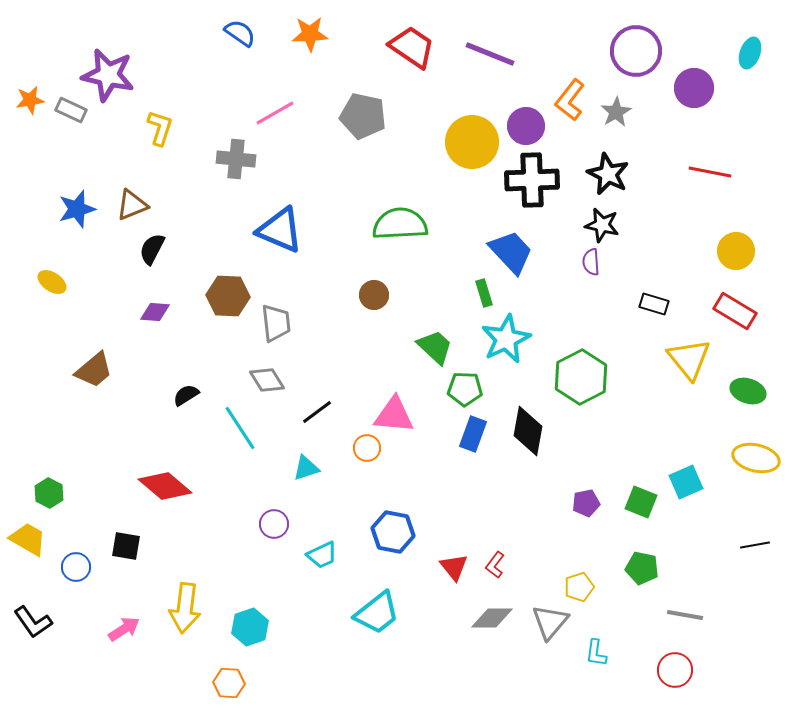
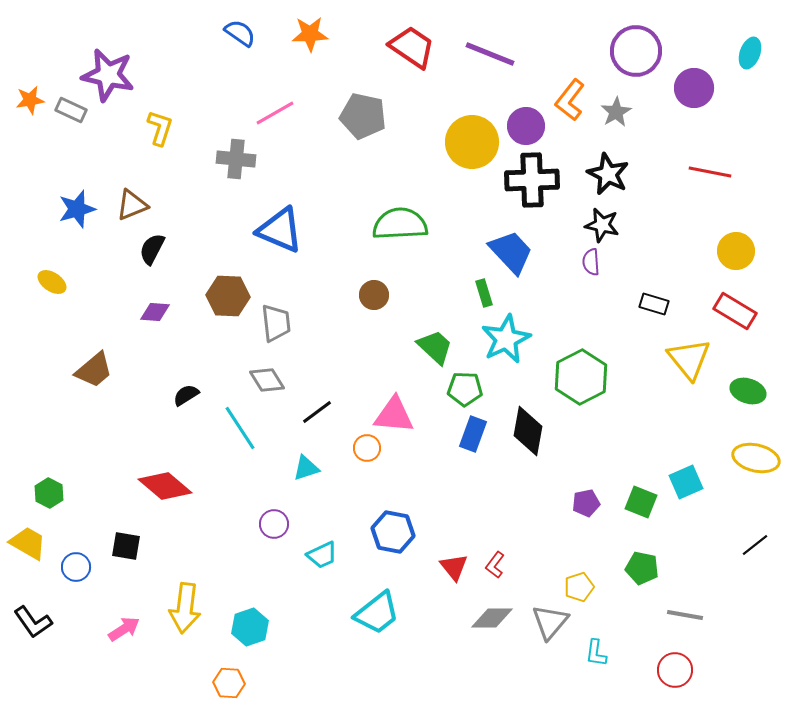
yellow trapezoid at (28, 539): moved 4 px down
black line at (755, 545): rotated 28 degrees counterclockwise
